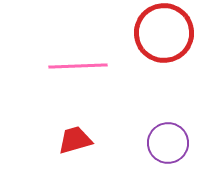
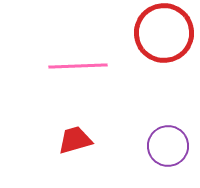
purple circle: moved 3 px down
